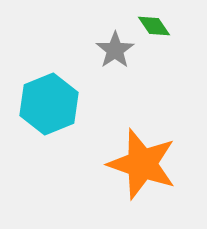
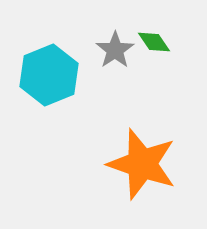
green diamond: moved 16 px down
cyan hexagon: moved 29 px up
